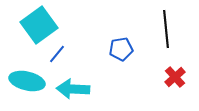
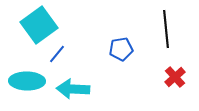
cyan ellipse: rotated 12 degrees counterclockwise
